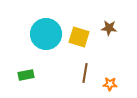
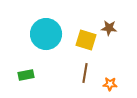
yellow square: moved 7 px right, 3 px down
